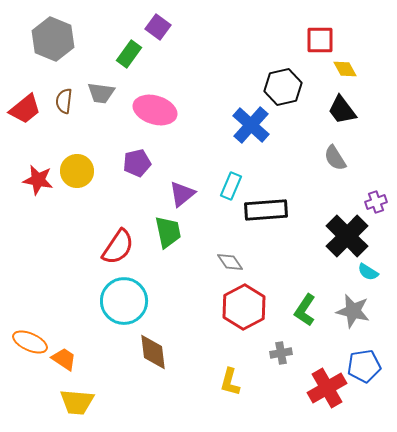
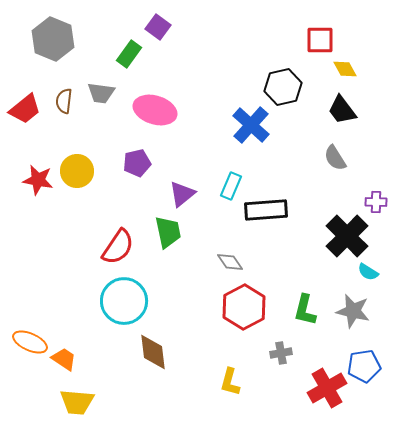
purple cross: rotated 20 degrees clockwise
green L-shape: rotated 20 degrees counterclockwise
